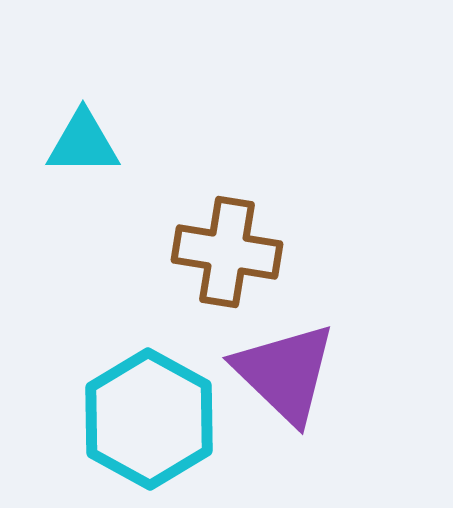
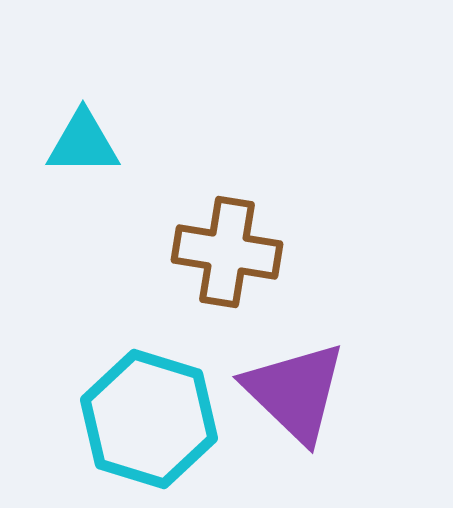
purple triangle: moved 10 px right, 19 px down
cyan hexagon: rotated 12 degrees counterclockwise
